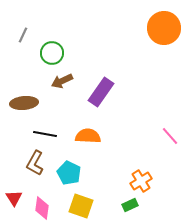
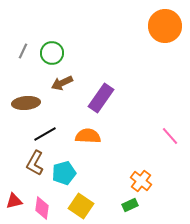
orange circle: moved 1 px right, 2 px up
gray line: moved 16 px down
brown arrow: moved 2 px down
purple rectangle: moved 6 px down
brown ellipse: moved 2 px right
black line: rotated 40 degrees counterclockwise
cyan pentagon: moved 5 px left; rotated 30 degrees clockwise
orange cross: rotated 20 degrees counterclockwise
red triangle: moved 3 px down; rotated 48 degrees clockwise
yellow square: rotated 15 degrees clockwise
